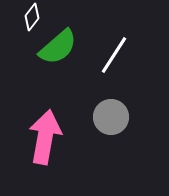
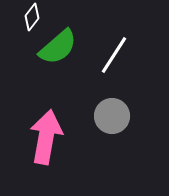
gray circle: moved 1 px right, 1 px up
pink arrow: moved 1 px right
